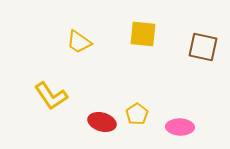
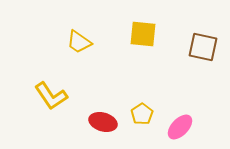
yellow pentagon: moved 5 px right
red ellipse: moved 1 px right
pink ellipse: rotated 48 degrees counterclockwise
